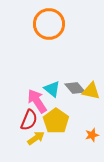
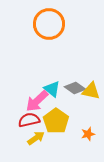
gray diamond: rotated 15 degrees counterclockwise
pink arrow: rotated 100 degrees counterclockwise
red semicircle: rotated 125 degrees counterclockwise
orange star: moved 4 px left, 1 px up
